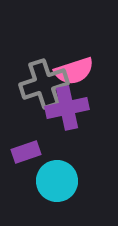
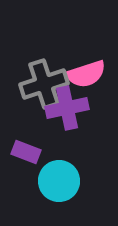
pink semicircle: moved 12 px right, 3 px down
purple rectangle: rotated 40 degrees clockwise
cyan circle: moved 2 px right
